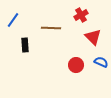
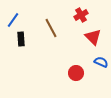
brown line: rotated 60 degrees clockwise
black rectangle: moved 4 px left, 6 px up
red circle: moved 8 px down
